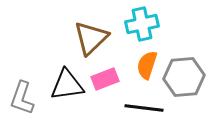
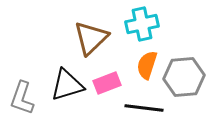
pink rectangle: moved 2 px right, 4 px down
black triangle: rotated 9 degrees counterclockwise
